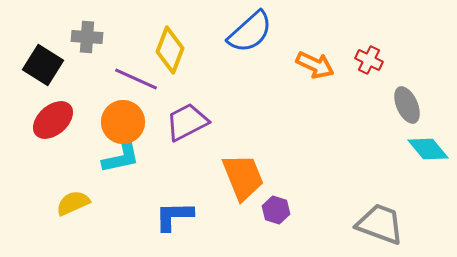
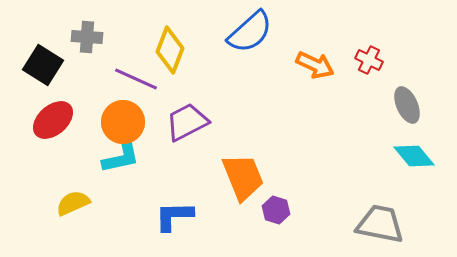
cyan diamond: moved 14 px left, 7 px down
gray trapezoid: rotated 9 degrees counterclockwise
